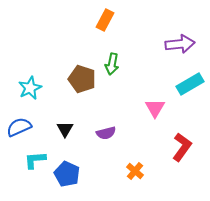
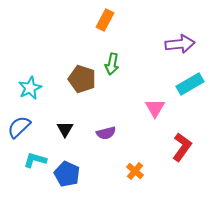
blue semicircle: rotated 20 degrees counterclockwise
cyan L-shape: rotated 20 degrees clockwise
